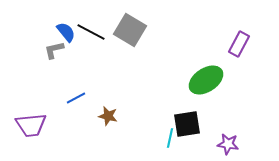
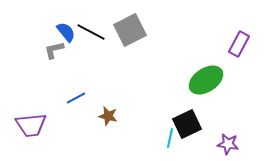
gray square: rotated 32 degrees clockwise
black square: rotated 16 degrees counterclockwise
